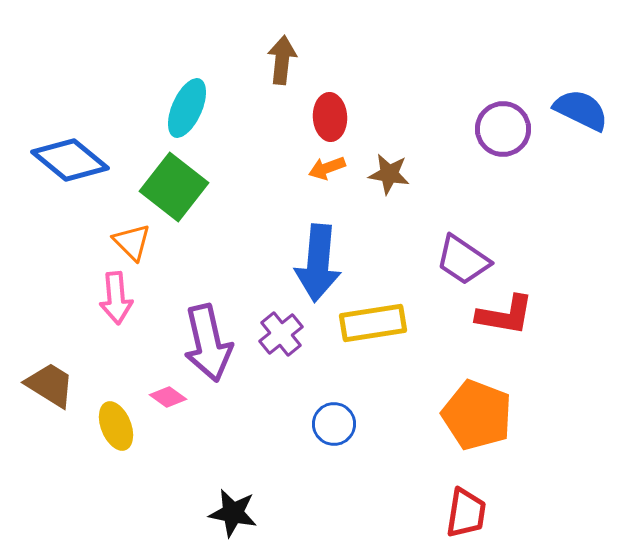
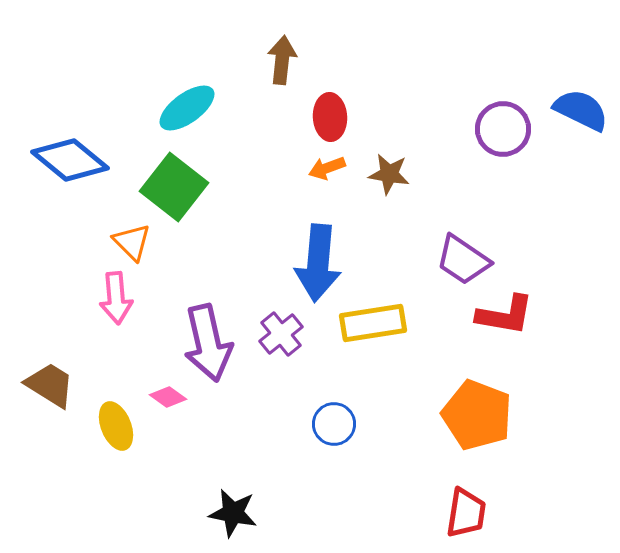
cyan ellipse: rotated 30 degrees clockwise
